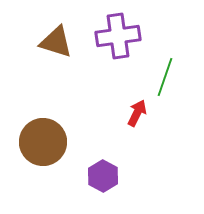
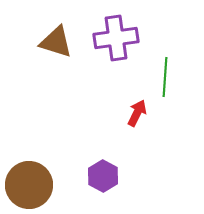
purple cross: moved 2 px left, 2 px down
green line: rotated 15 degrees counterclockwise
brown circle: moved 14 px left, 43 px down
